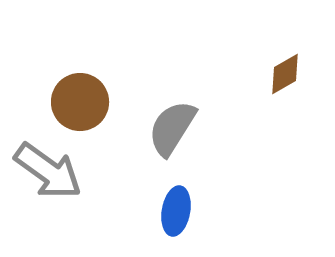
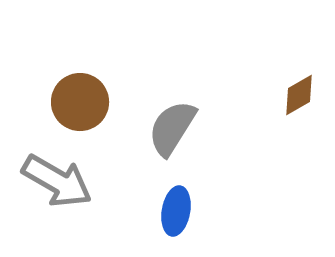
brown diamond: moved 14 px right, 21 px down
gray arrow: moved 9 px right, 10 px down; rotated 6 degrees counterclockwise
